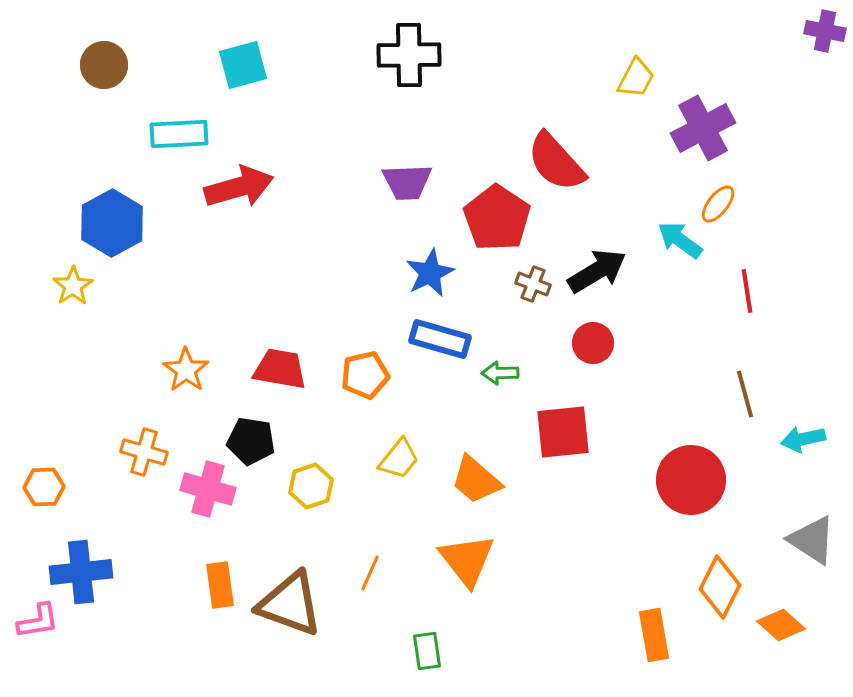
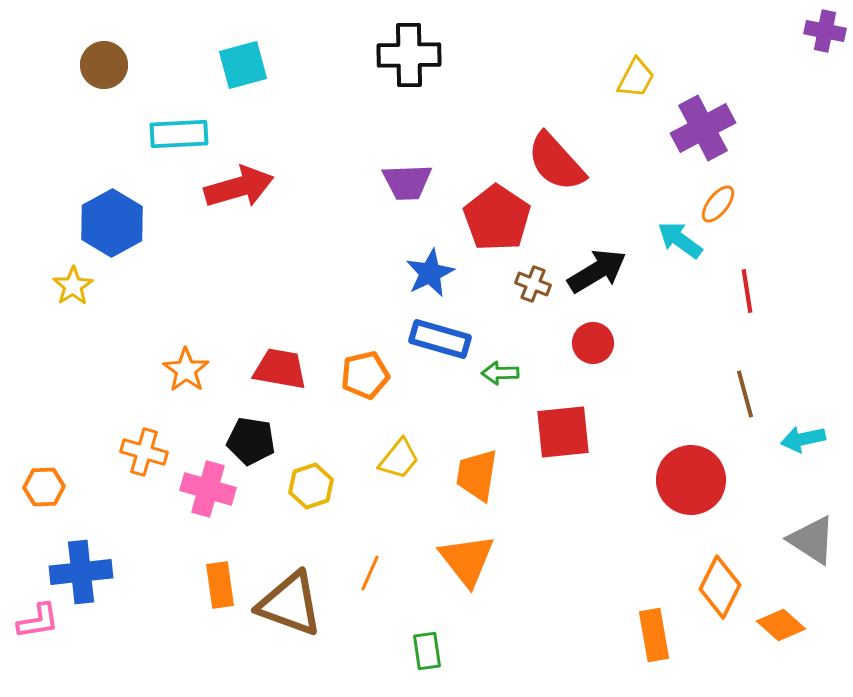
orange trapezoid at (476, 480): moved 1 px right, 5 px up; rotated 58 degrees clockwise
